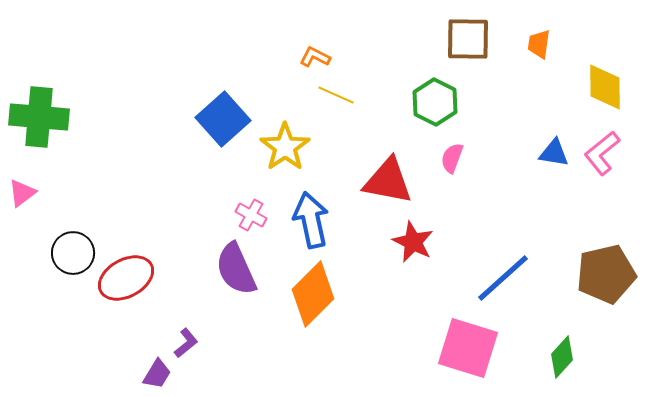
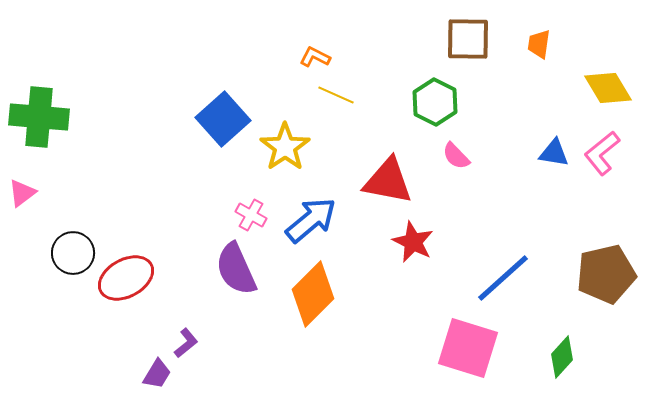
yellow diamond: moved 3 px right, 1 px down; rotated 30 degrees counterclockwise
pink semicircle: moved 4 px right, 2 px up; rotated 64 degrees counterclockwise
blue arrow: rotated 62 degrees clockwise
